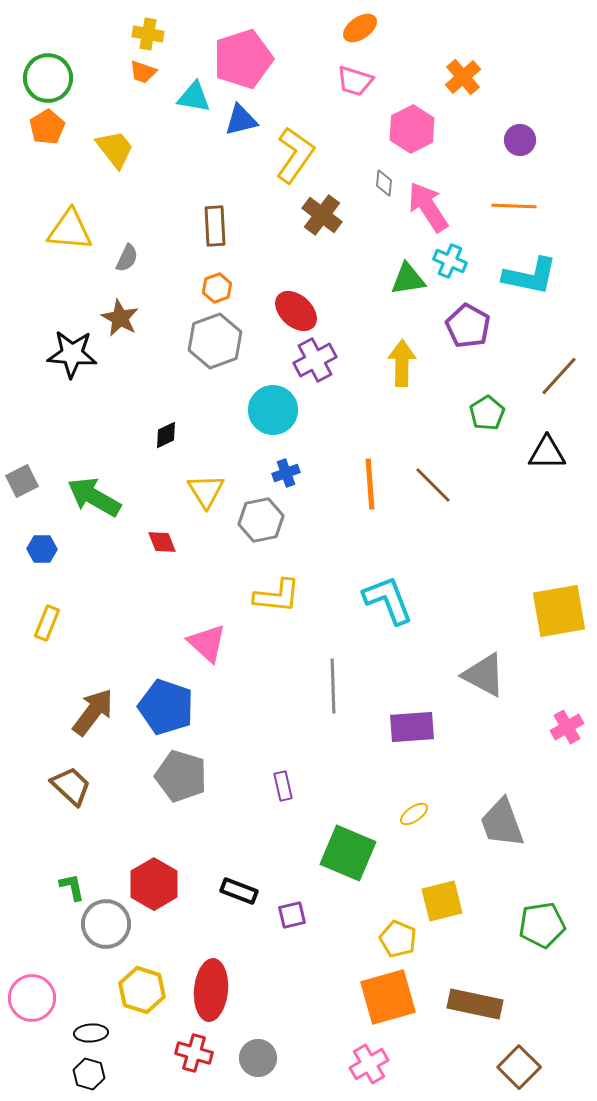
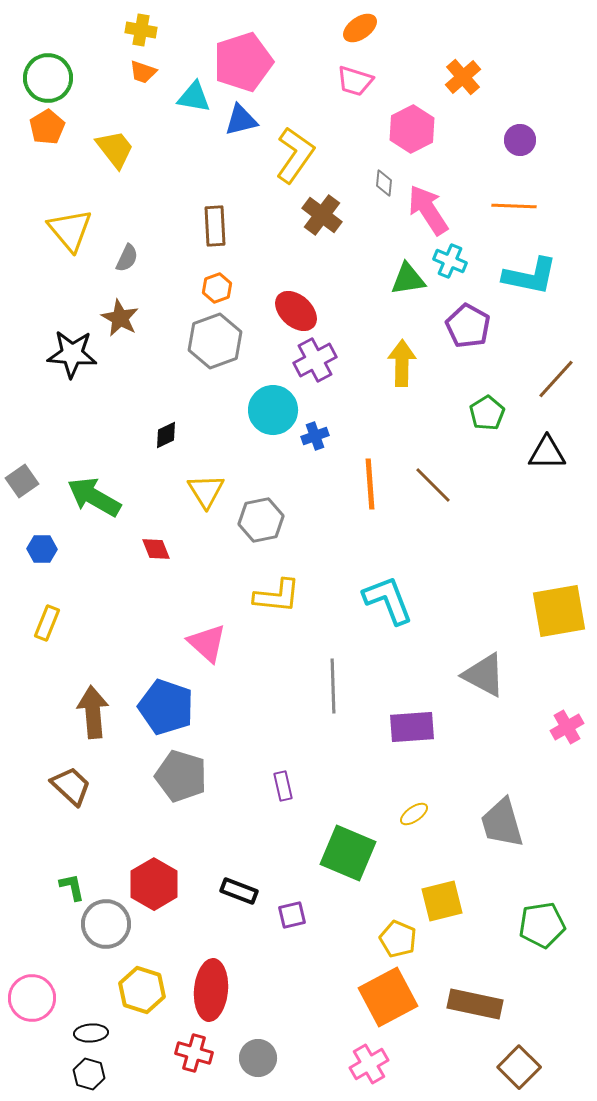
yellow cross at (148, 34): moved 7 px left, 4 px up
pink pentagon at (243, 59): moved 3 px down
pink arrow at (428, 207): moved 3 px down
yellow triangle at (70, 230): rotated 45 degrees clockwise
brown line at (559, 376): moved 3 px left, 3 px down
blue cross at (286, 473): moved 29 px right, 37 px up
gray square at (22, 481): rotated 8 degrees counterclockwise
red diamond at (162, 542): moved 6 px left, 7 px down
brown arrow at (93, 712): rotated 42 degrees counterclockwise
gray trapezoid at (502, 823): rotated 4 degrees clockwise
orange square at (388, 997): rotated 12 degrees counterclockwise
